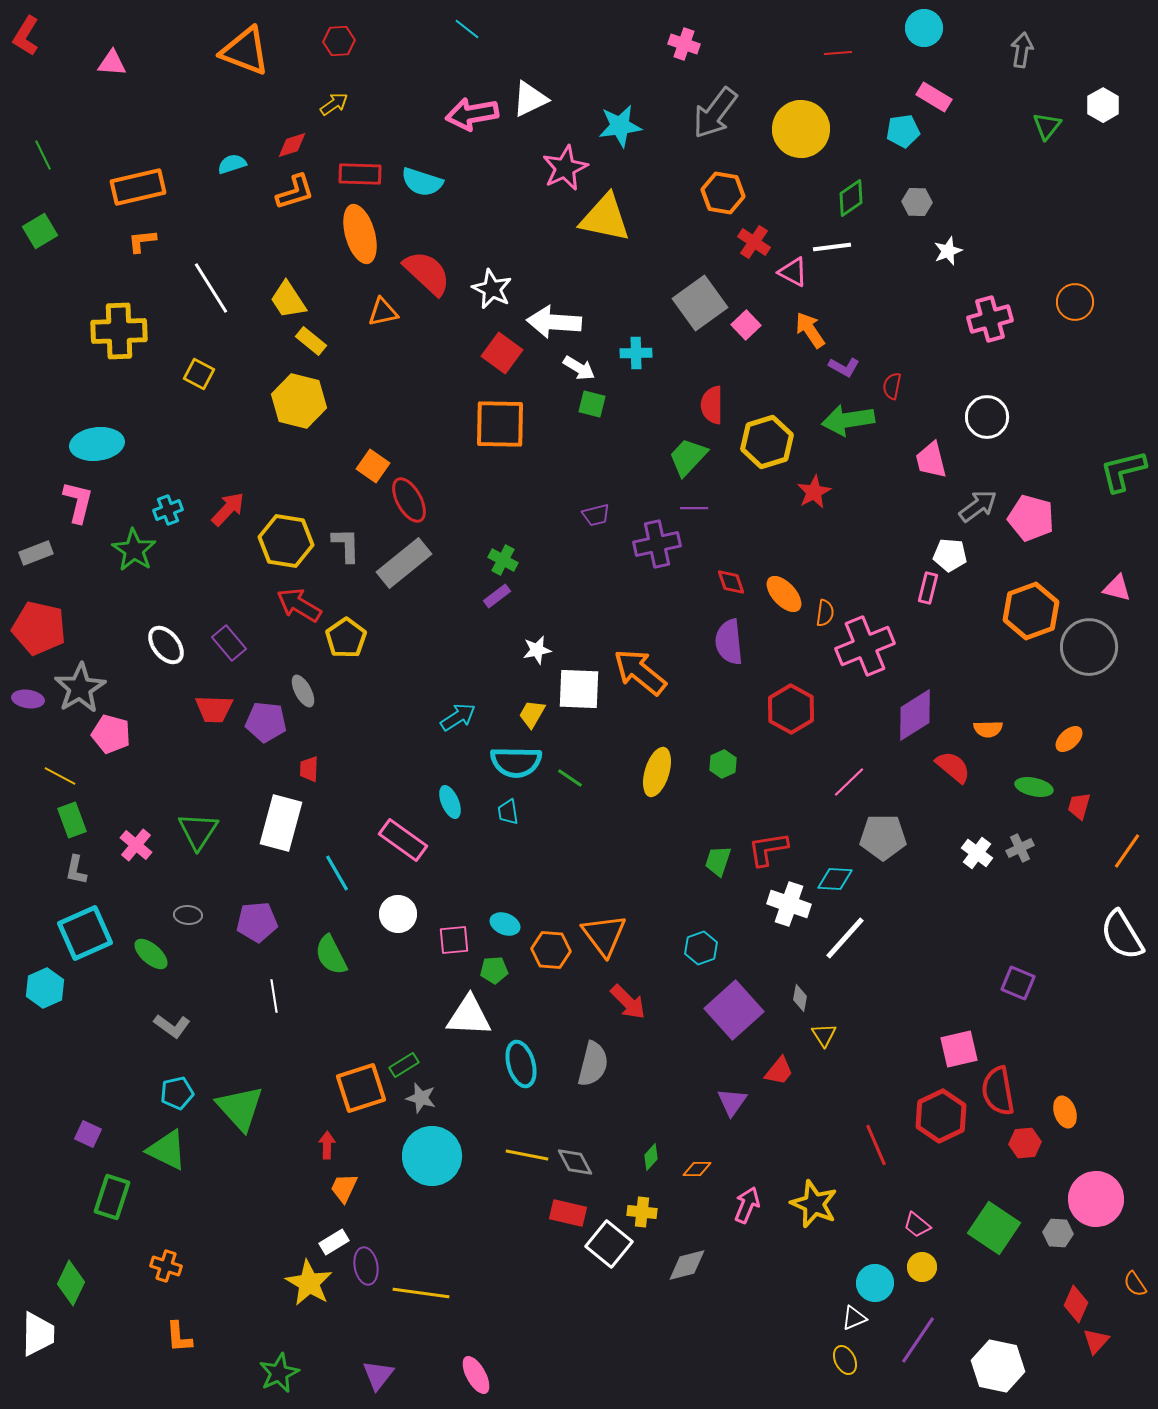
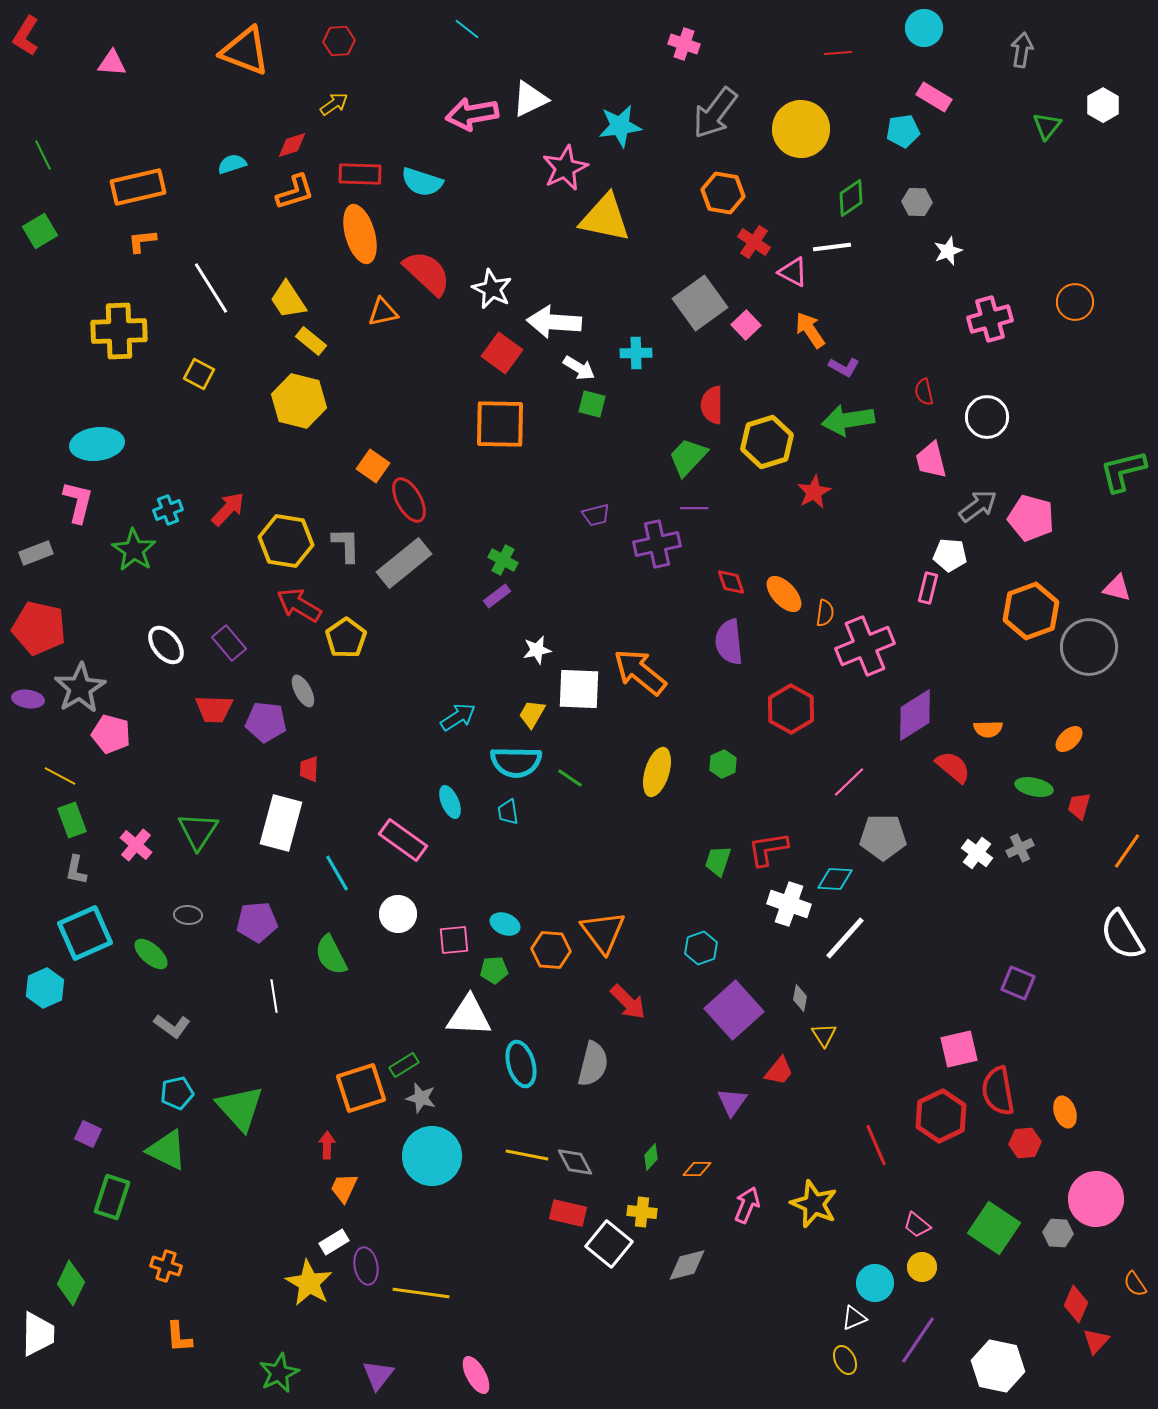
red semicircle at (892, 386): moved 32 px right, 6 px down; rotated 24 degrees counterclockwise
orange triangle at (604, 935): moved 1 px left, 3 px up
